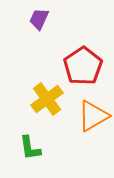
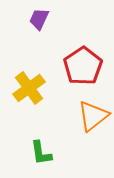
yellow cross: moved 18 px left, 11 px up
orange triangle: rotated 8 degrees counterclockwise
green L-shape: moved 11 px right, 5 px down
